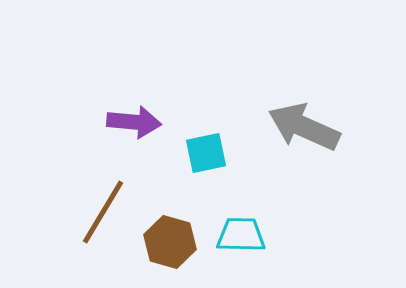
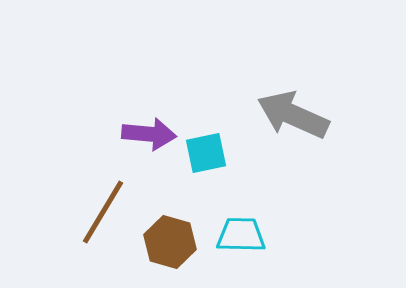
purple arrow: moved 15 px right, 12 px down
gray arrow: moved 11 px left, 12 px up
